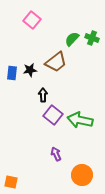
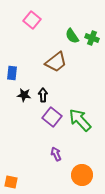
green semicircle: moved 3 px up; rotated 77 degrees counterclockwise
black star: moved 6 px left, 25 px down; rotated 16 degrees clockwise
purple square: moved 1 px left, 2 px down
green arrow: rotated 35 degrees clockwise
